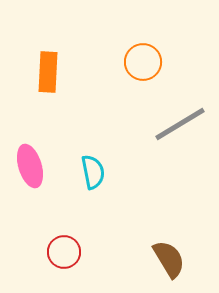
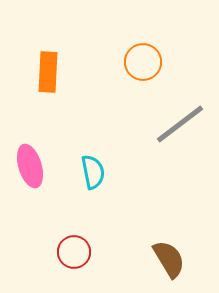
gray line: rotated 6 degrees counterclockwise
red circle: moved 10 px right
